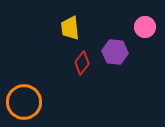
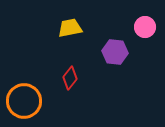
yellow trapezoid: rotated 85 degrees clockwise
red diamond: moved 12 px left, 15 px down
orange circle: moved 1 px up
